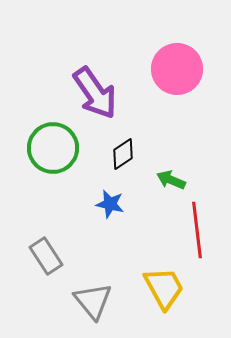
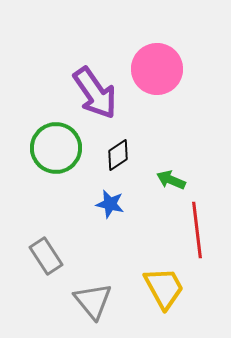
pink circle: moved 20 px left
green circle: moved 3 px right
black diamond: moved 5 px left, 1 px down
